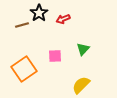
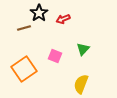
brown line: moved 2 px right, 3 px down
pink square: rotated 24 degrees clockwise
yellow semicircle: moved 1 px up; rotated 24 degrees counterclockwise
